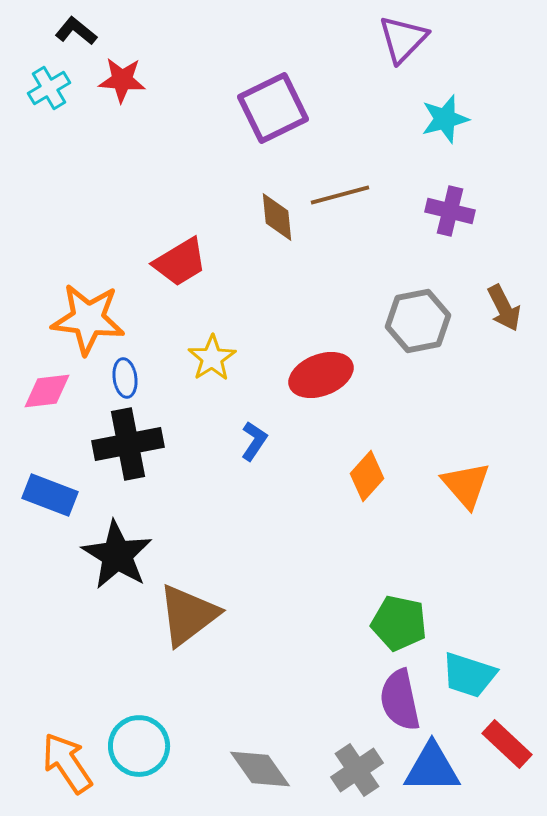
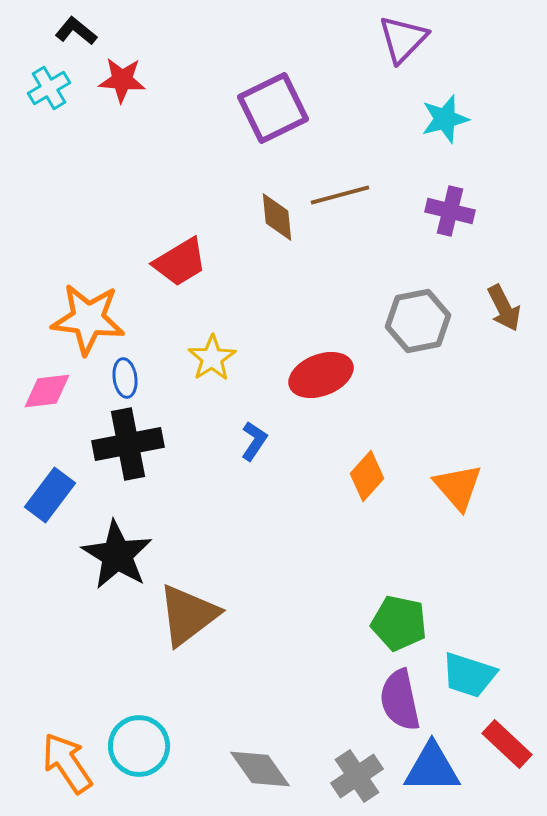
orange triangle: moved 8 px left, 2 px down
blue rectangle: rotated 74 degrees counterclockwise
gray cross: moved 6 px down
